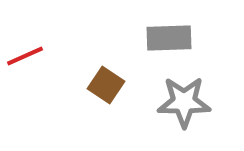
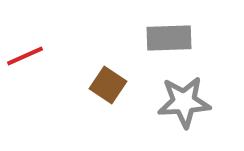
brown square: moved 2 px right
gray star: rotated 4 degrees counterclockwise
